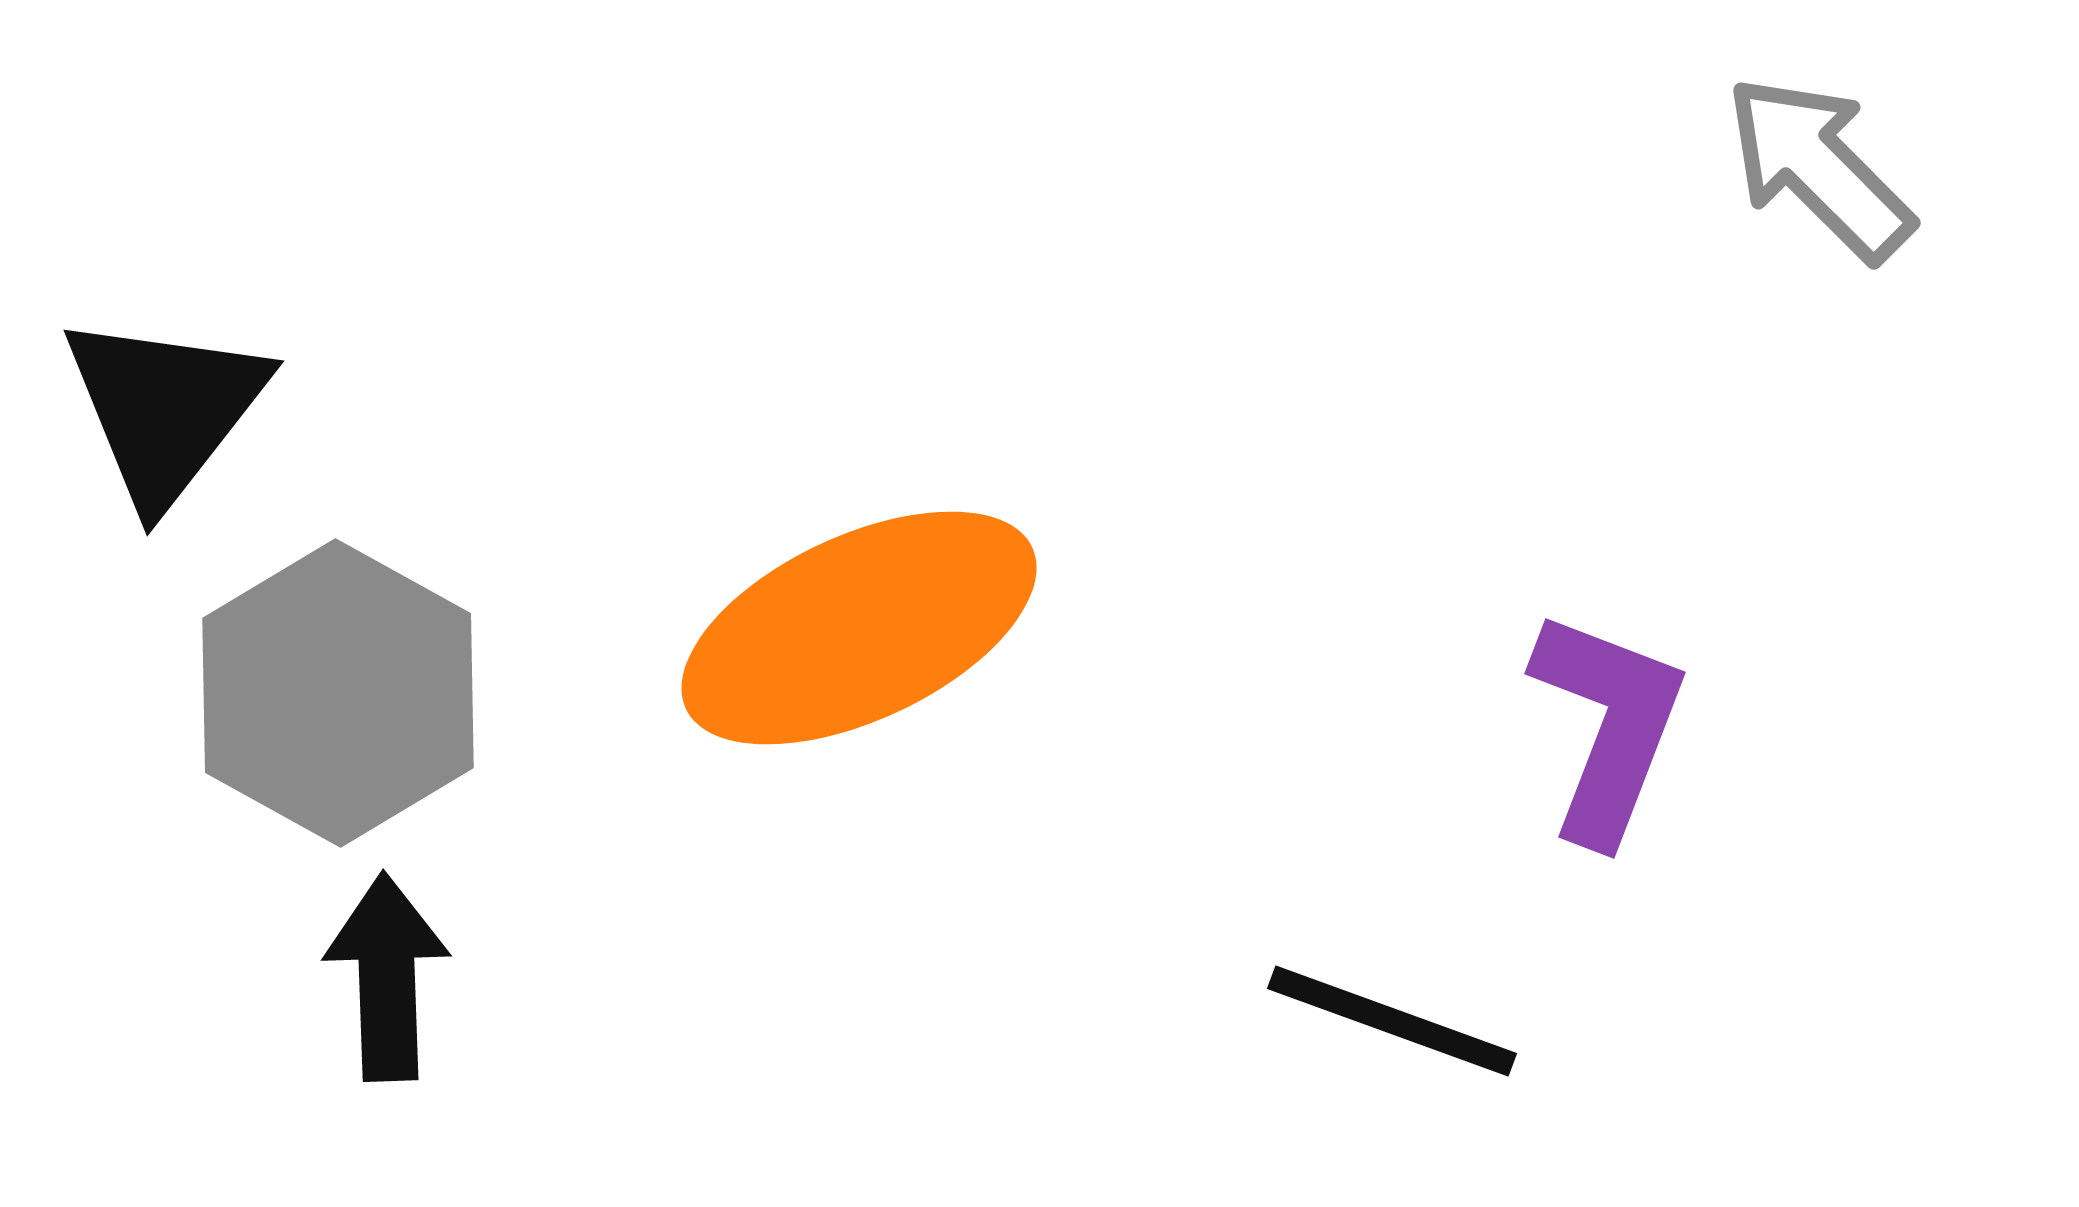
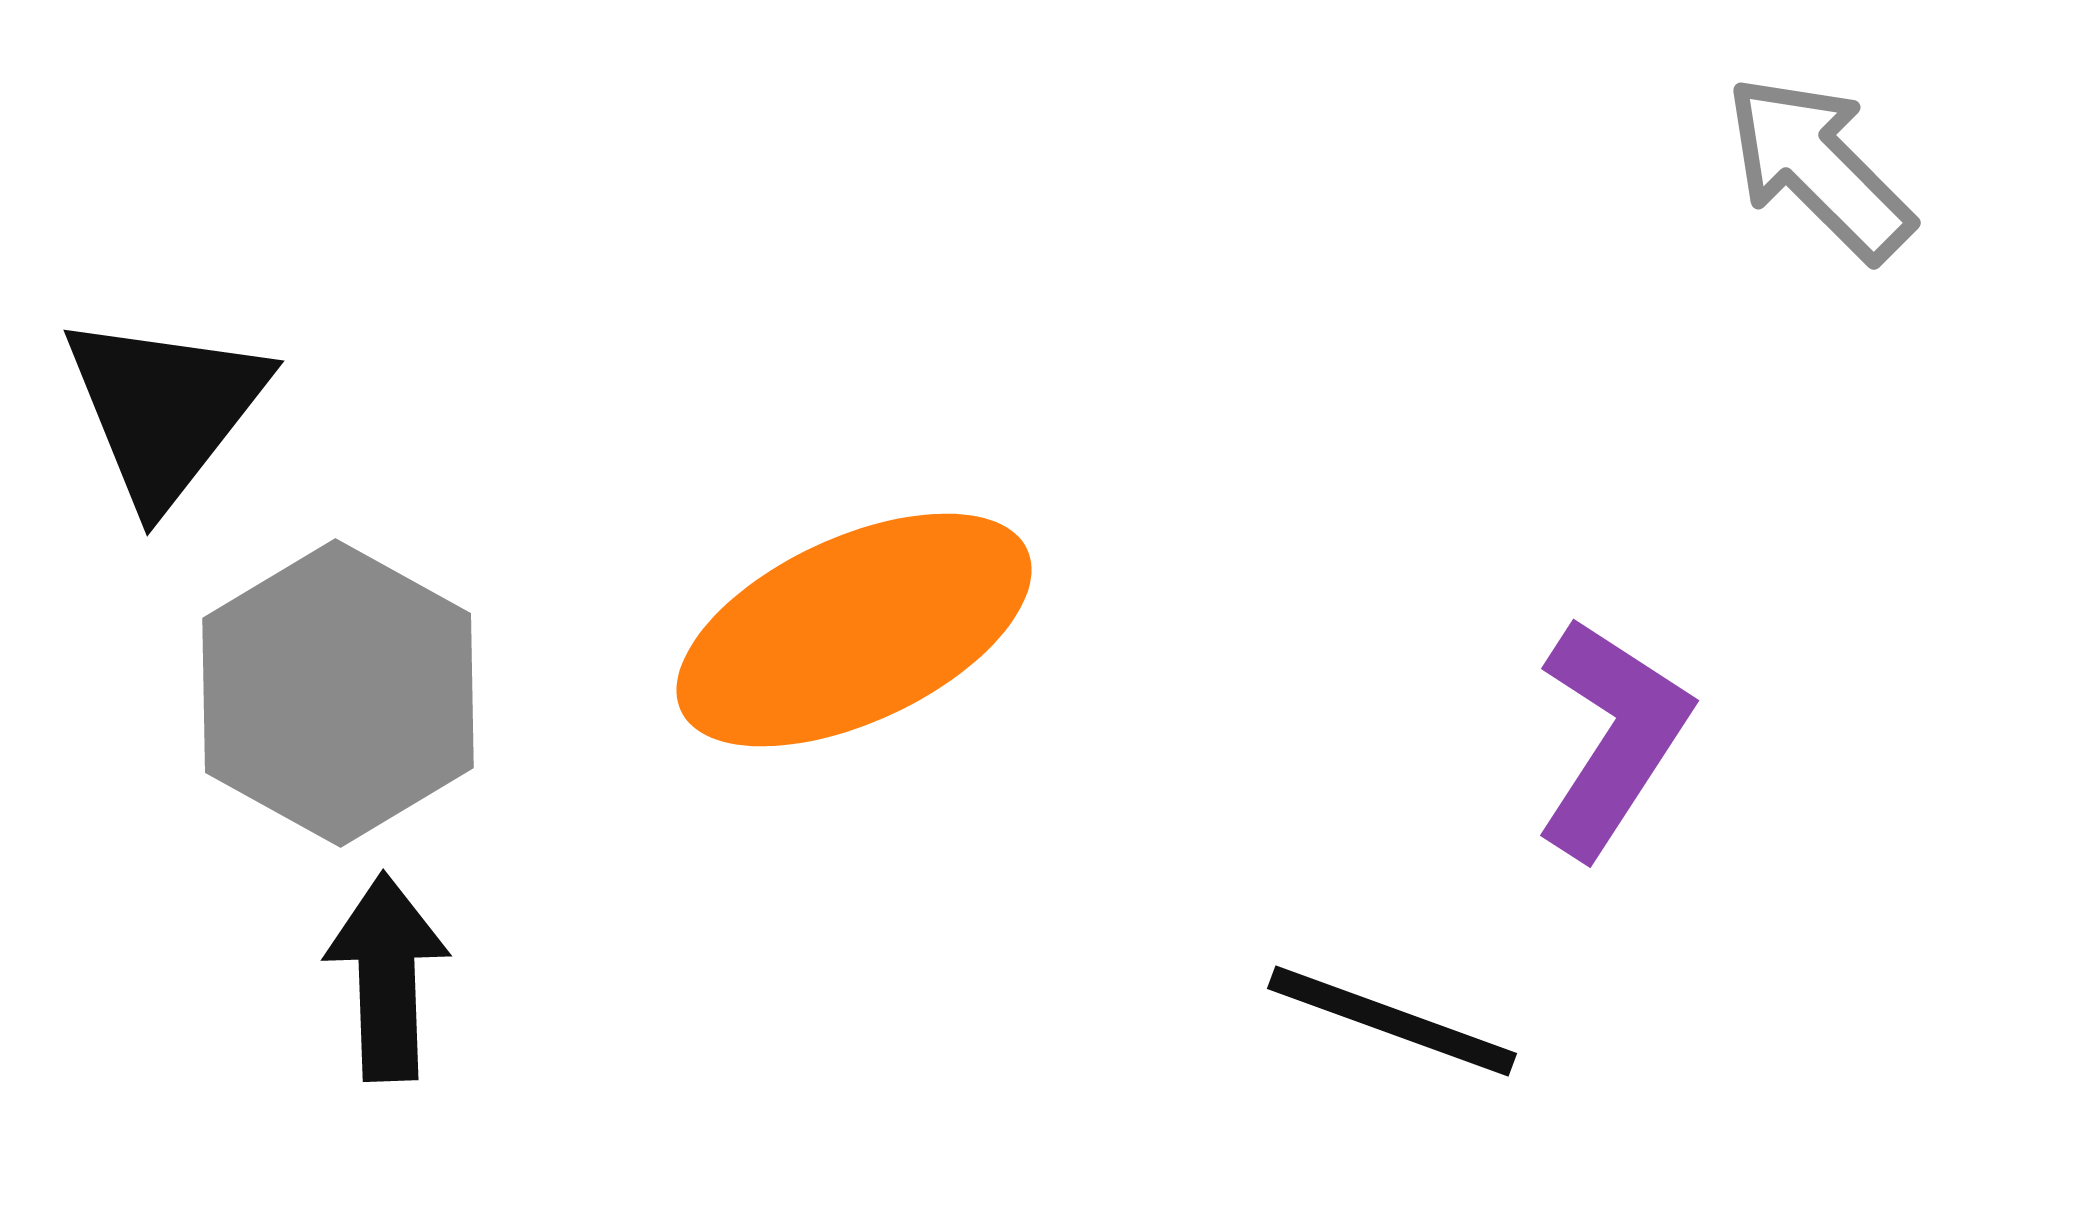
orange ellipse: moved 5 px left, 2 px down
purple L-shape: moved 4 px right, 11 px down; rotated 12 degrees clockwise
